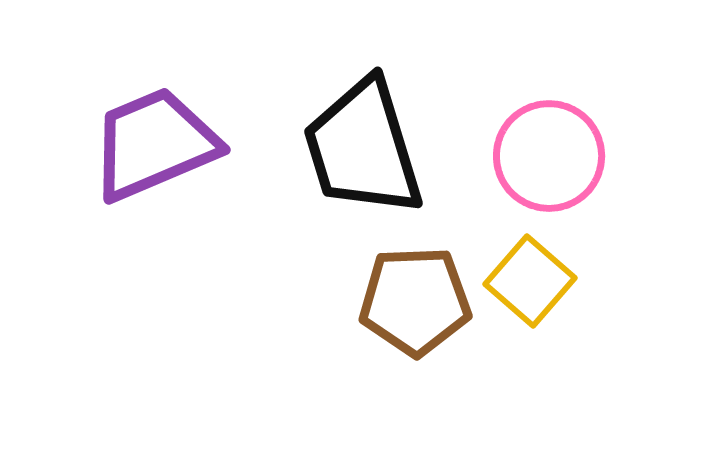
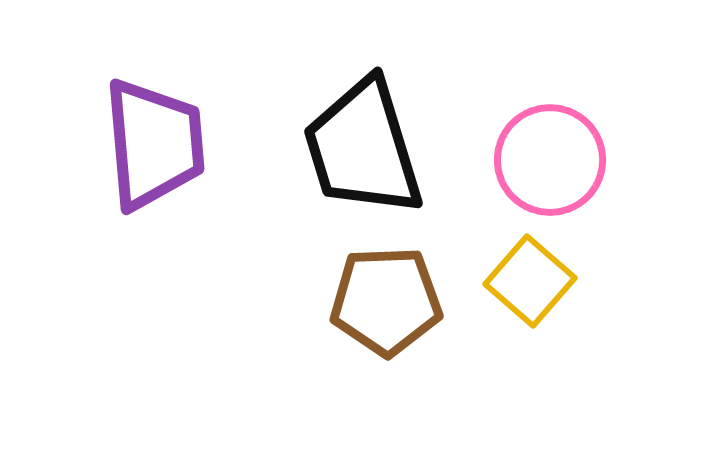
purple trapezoid: rotated 108 degrees clockwise
pink circle: moved 1 px right, 4 px down
brown pentagon: moved 29 px left
